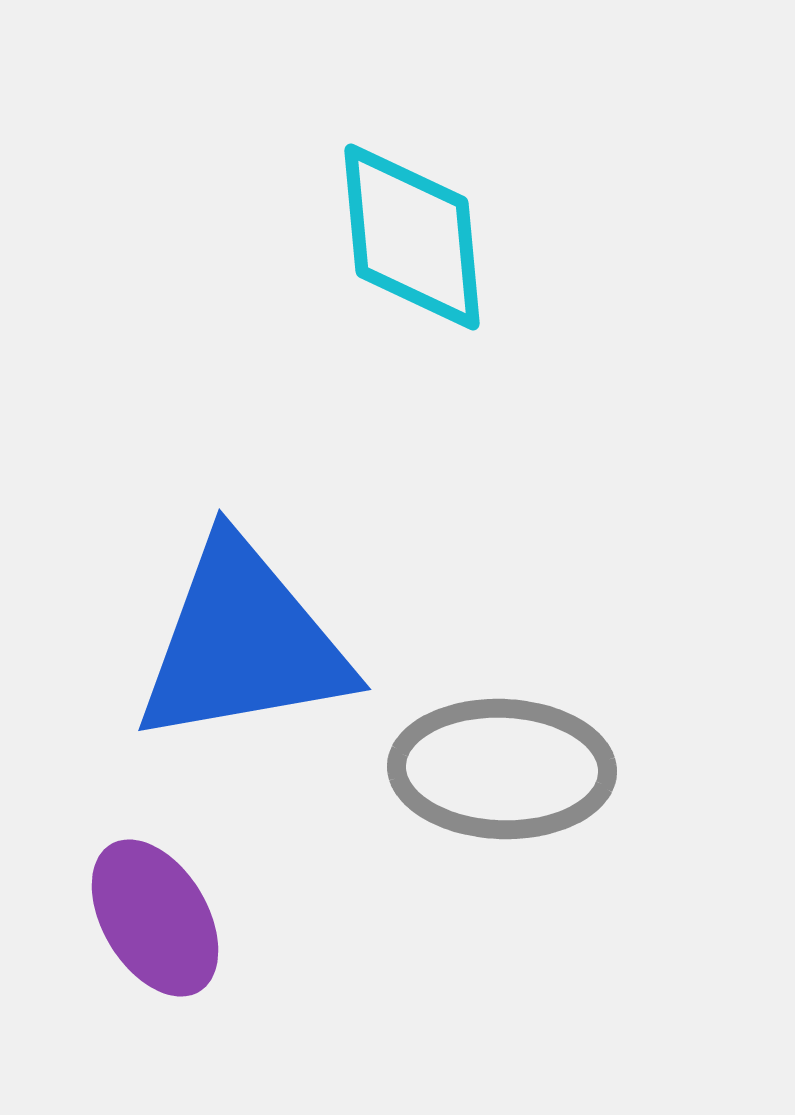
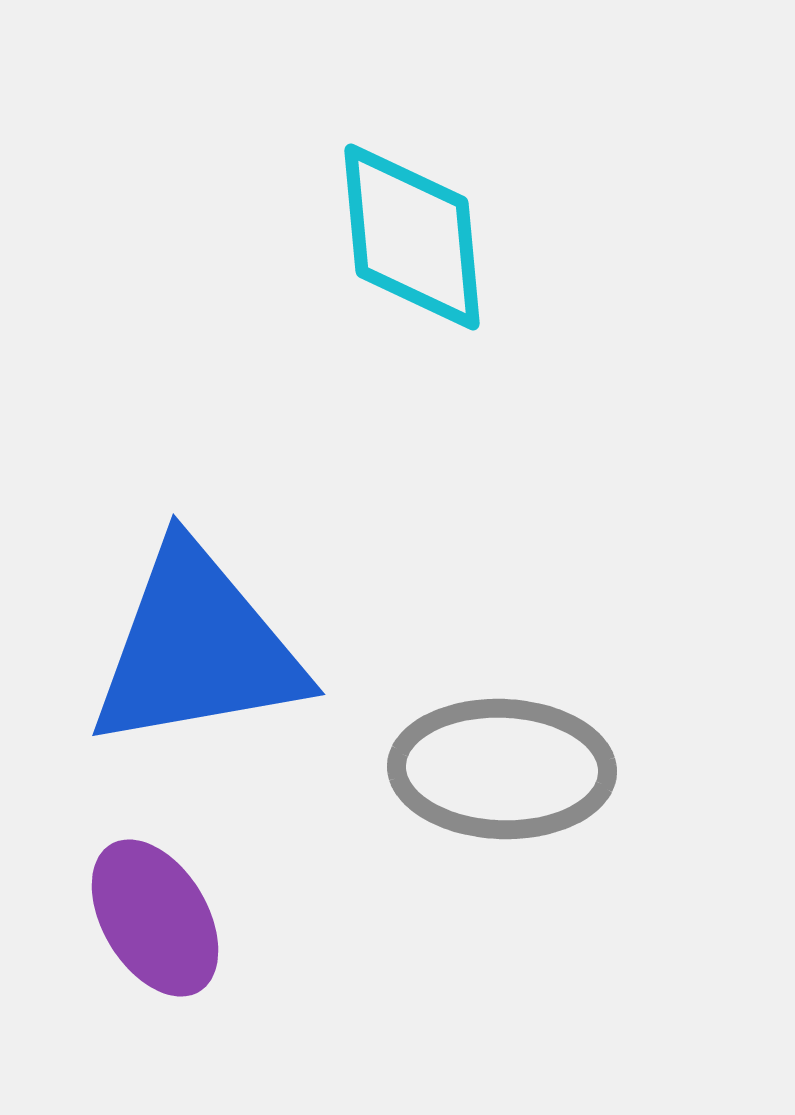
blue triangle: moved 46 px left, 5 px down
